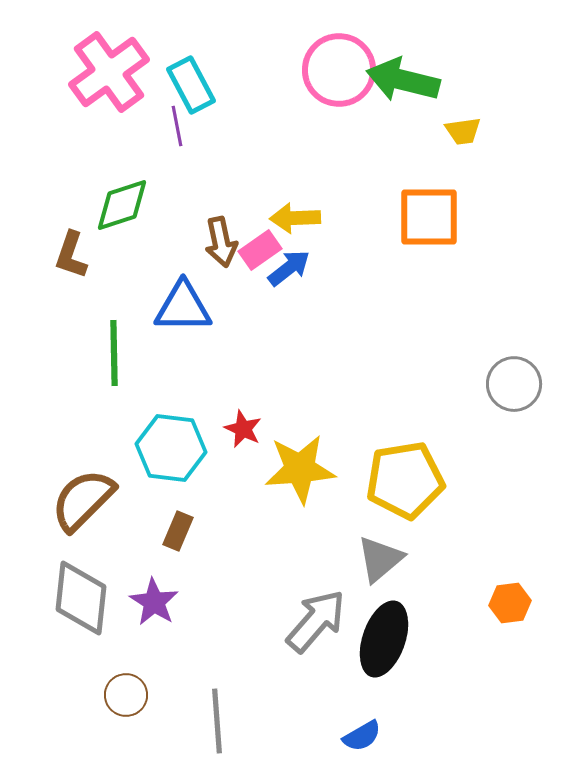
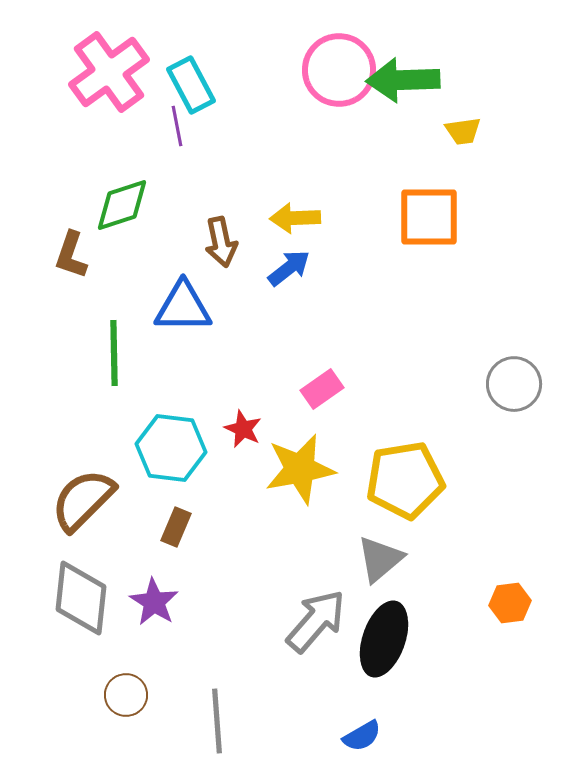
green arrow: rotated 16 degrees counterclockwise
pink rectangle: moved 62 px right, 139 px down
yellow star: rotated 6 degrees counterclockwise
brown rectangle: moved 2 px left, 4 px up
